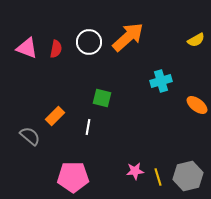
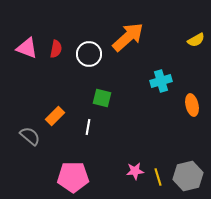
white circle: moved 12 px down
orange ellipse: moved 5 px left; rotated 40 degrees clockwise
